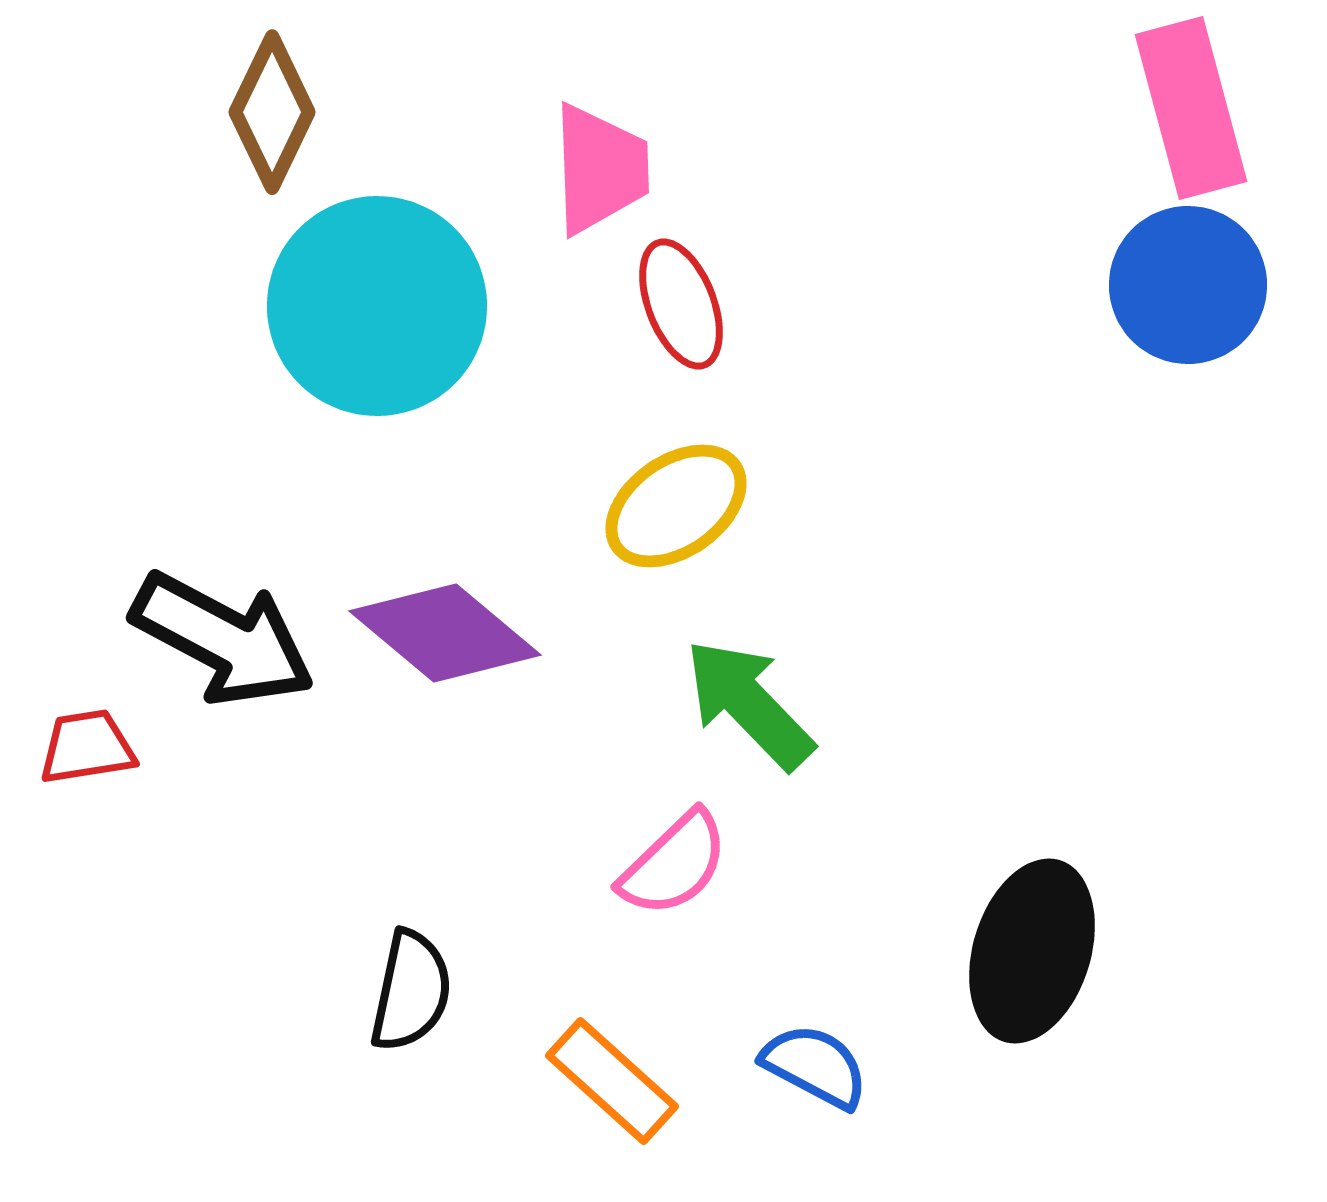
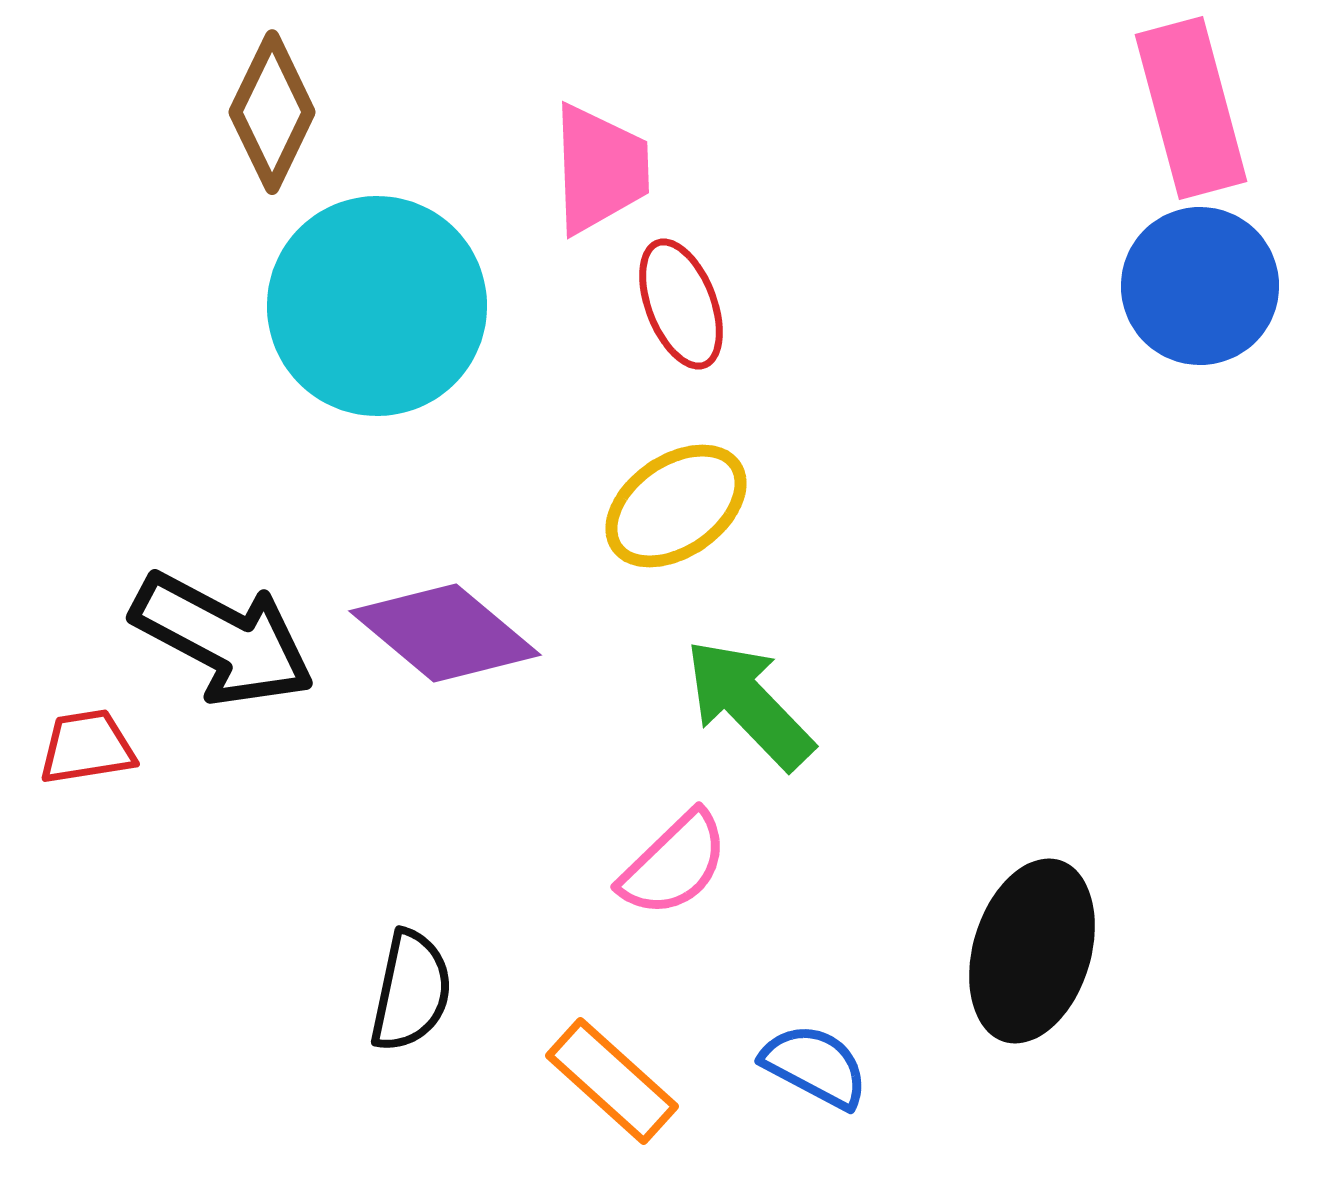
blue circle: moved 12 px right, 1 px down
